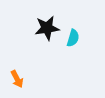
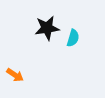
orange arrow: moved 2 px left, 4 px up; rotated 30 degrees counterclockwise
